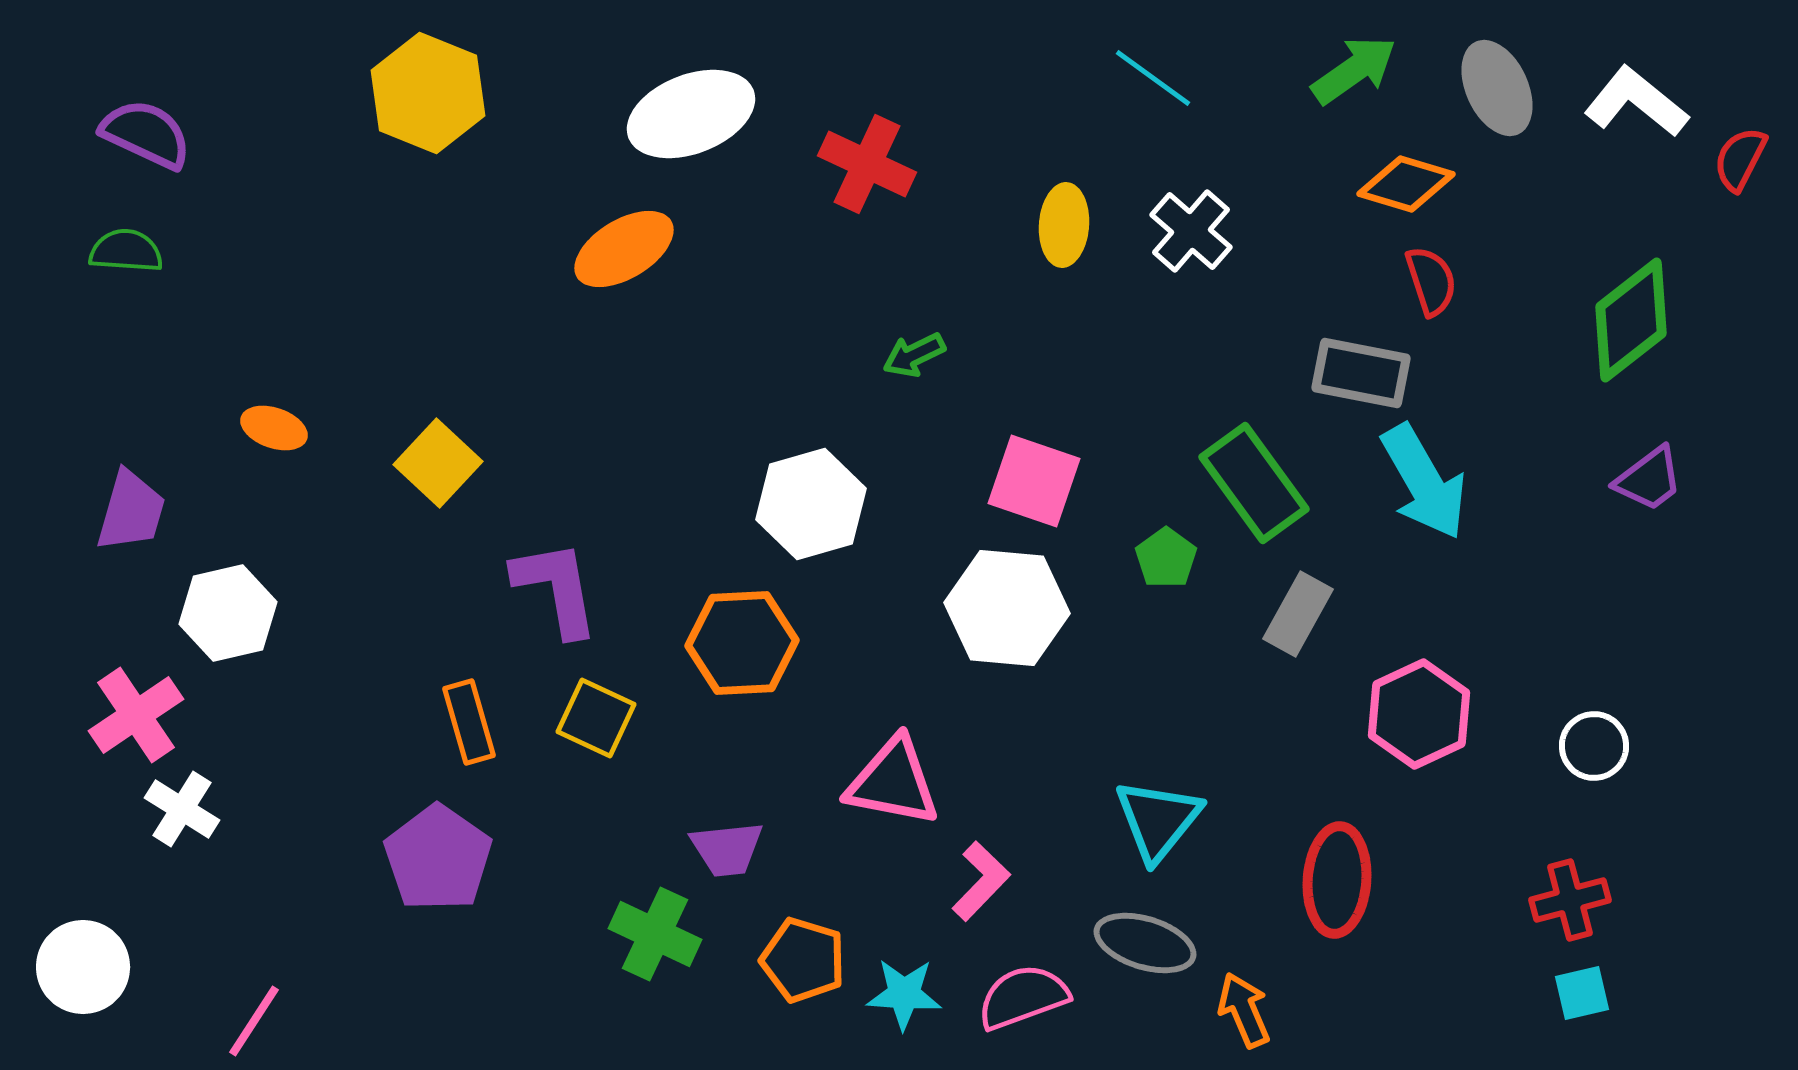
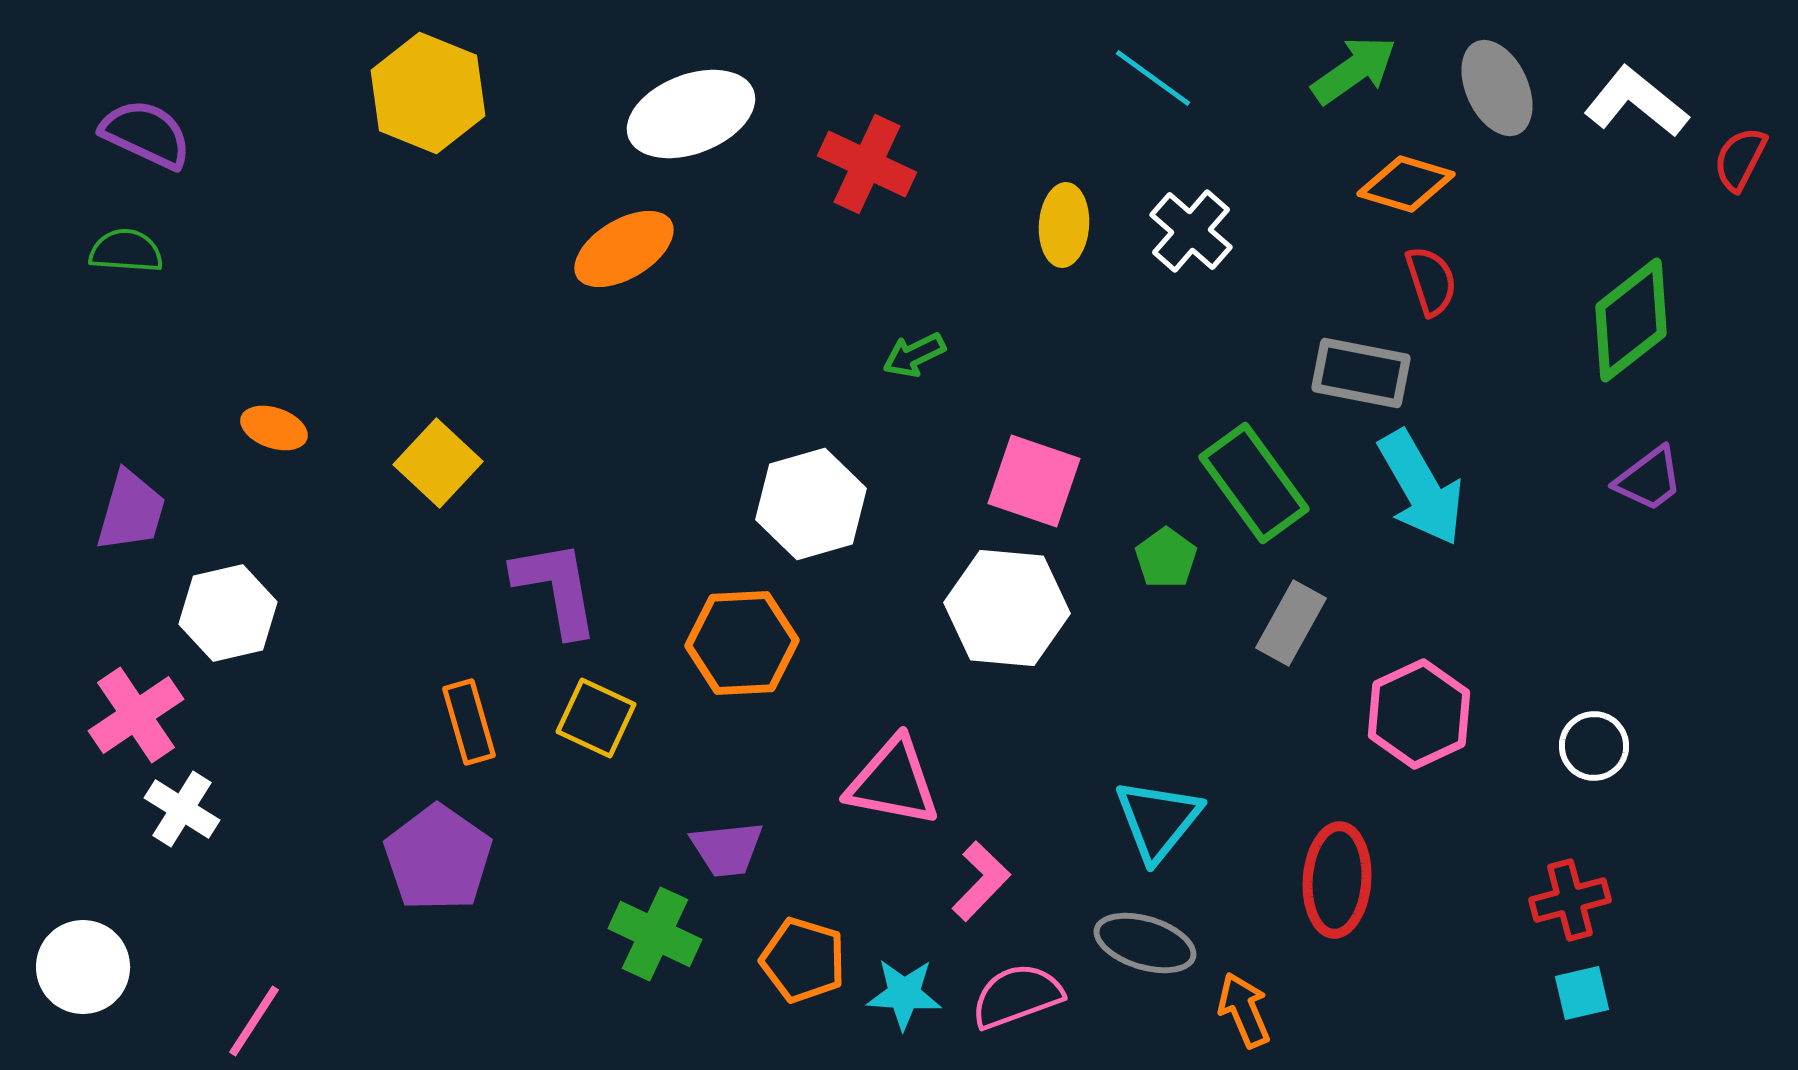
cyan arrow at (1424, 482): moved 3 px left, 6 px down
gray rectangle at (1298, 614): moved 7 px left, 9 px down
pink semicircle at (1023, 997): moved 6 px left, 1 px up
